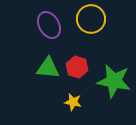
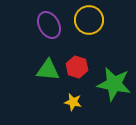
yellow circle: moved 2 px left, 1 px down
green triangle: moved 2 px down
green star: moved 3 px down
